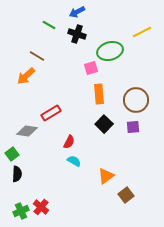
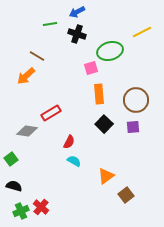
green line: moved 1 px right, 1 px up; rotated 40 degrees counterclockwise
green square: moved 1 px left, 5 px down
black semicircle: moved 3 px left, 12 px down; rotated 77 degrees counterclockwise
